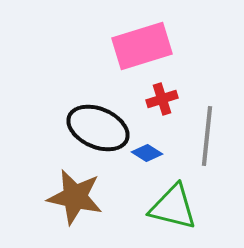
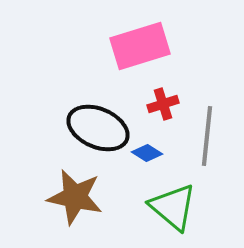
pink rectangle: moved 2 px left
red cross: moved 1 px right, 5 px down
green triangle: rotated 26 degrees clockwise
